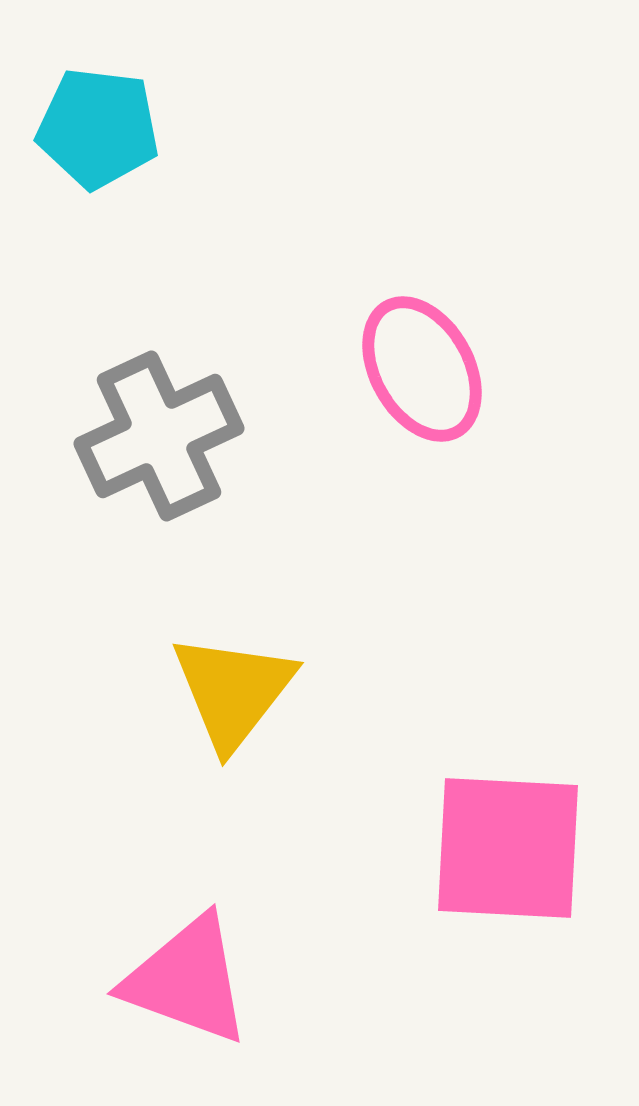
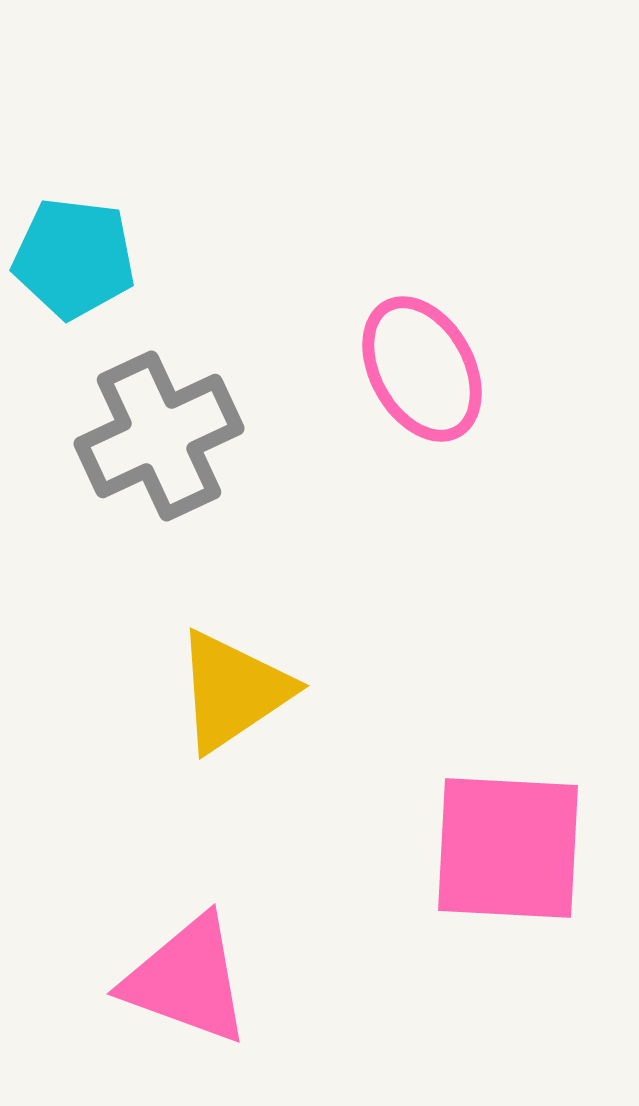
cyan pentagon: moved 24 px left, 130 px down
yellow triangle: rotated 18 degrees clockwise
